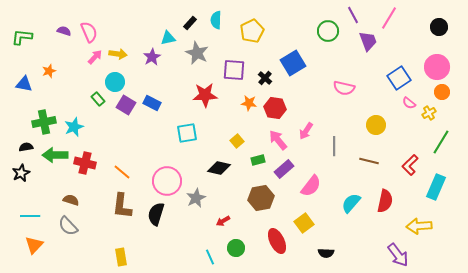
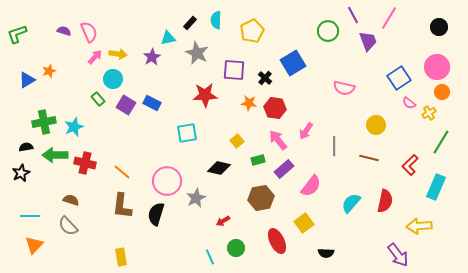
green L-shape at (22, 37): moved 5 px left, 3 px up; rotated 25 degrees counterclockwise
cyan circle at (115, 82): moved 2 px left, 3 px up
blue triangle at (24, 84): moved 3 px right, 4 px up; rotated 42 degrees counterclockwise
brown line at (369, 161): moved 3 px up
